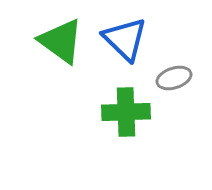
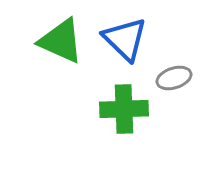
green triangle: rotated 12 degrees counterclockwise
green cross: moved 2 px left, 3 px up
